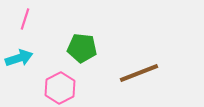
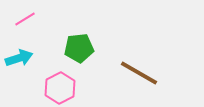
pink line: rotated 40 degrees clockwise
green pentagon: moved 3 px left; rotated 12 degrees counterclockwise
brown line: rotated 51 degrees clockwise
